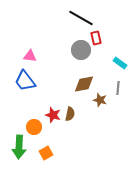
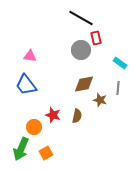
blue trapezoid: moved 1 px right, 4 px down
brown semicircle: moved 7 px right, 2 px down
green arrow: moved 2 px right, 2 px down; rotated 20 degrees clockwise
